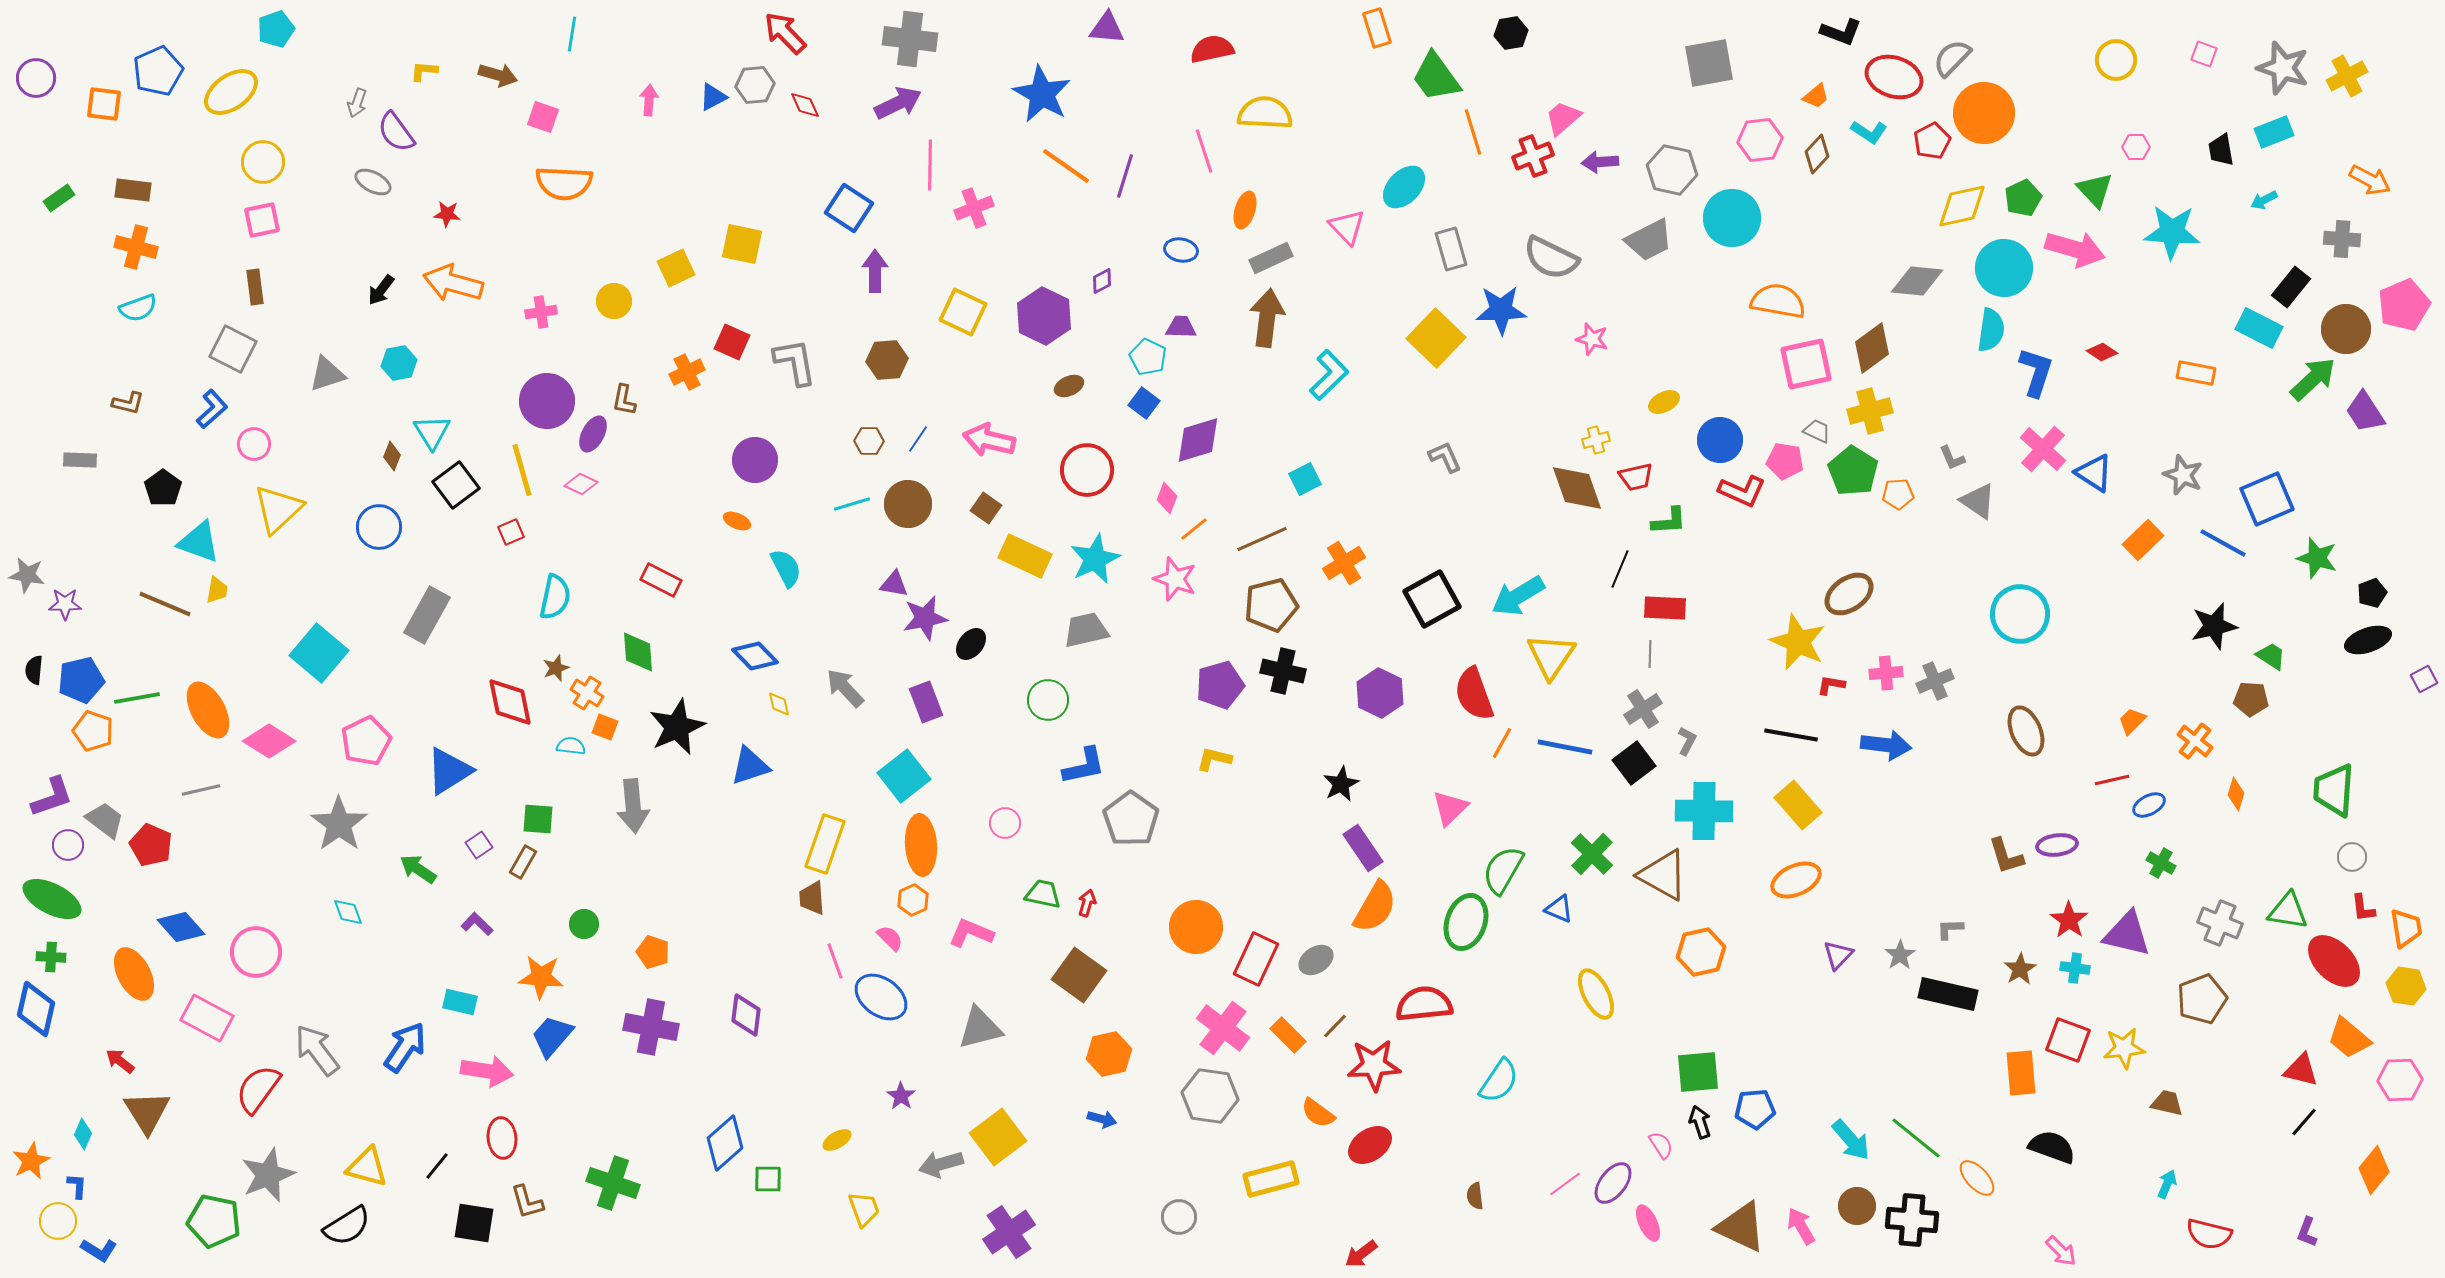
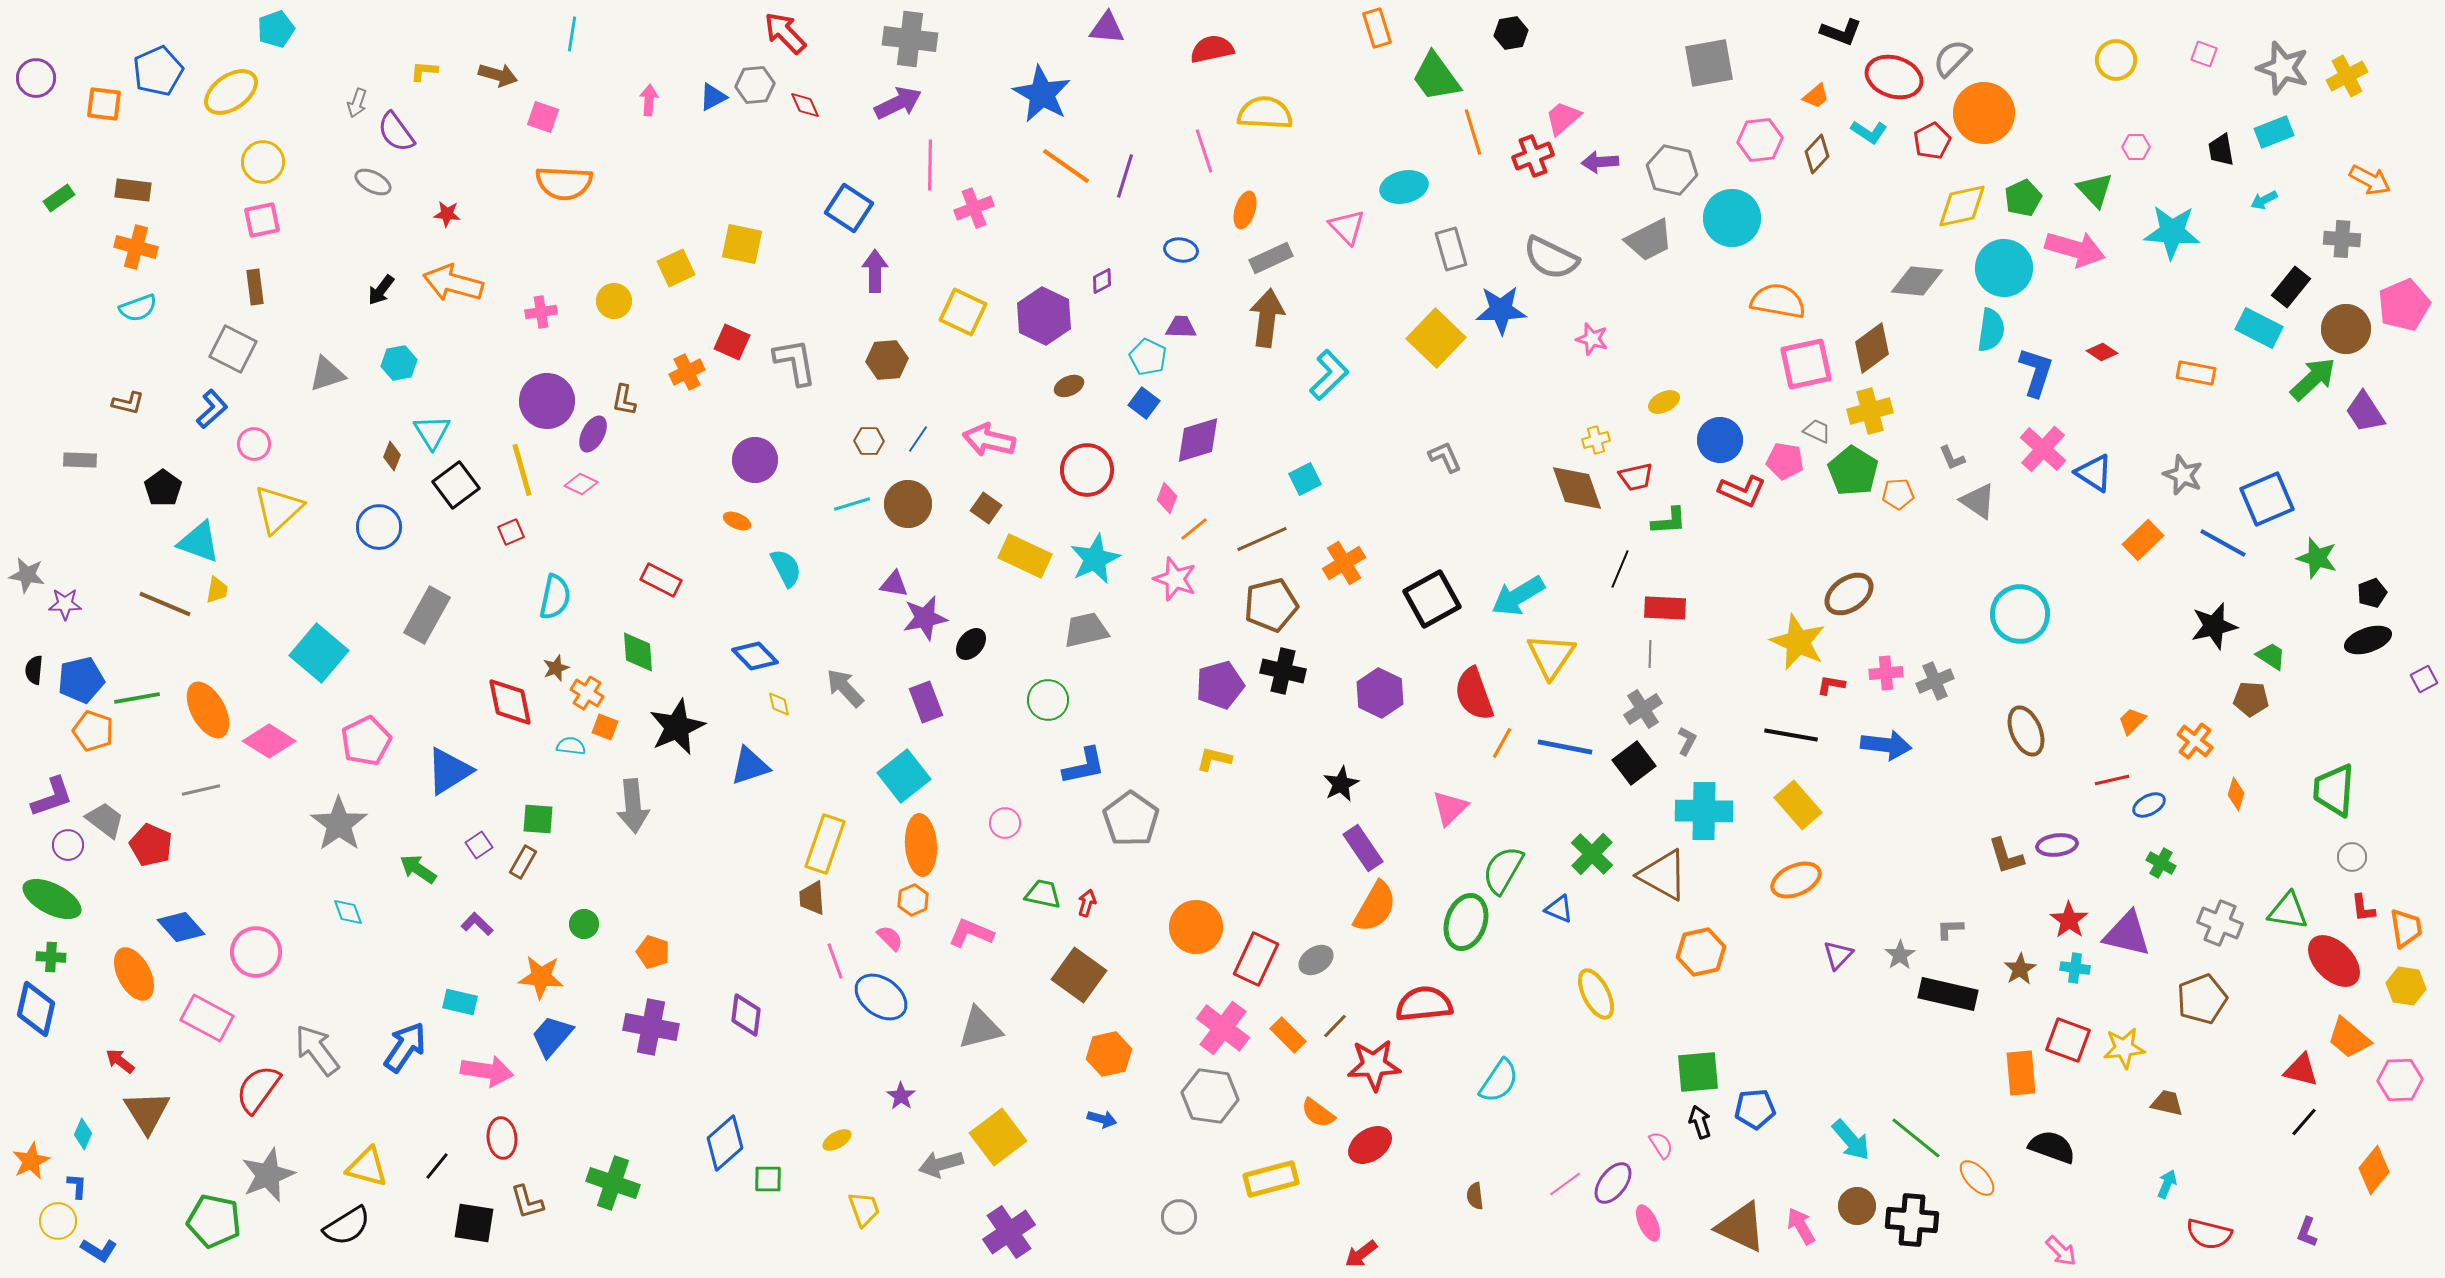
cyan ellipse at (1404, 187): rotated 33 degrees clockwise
